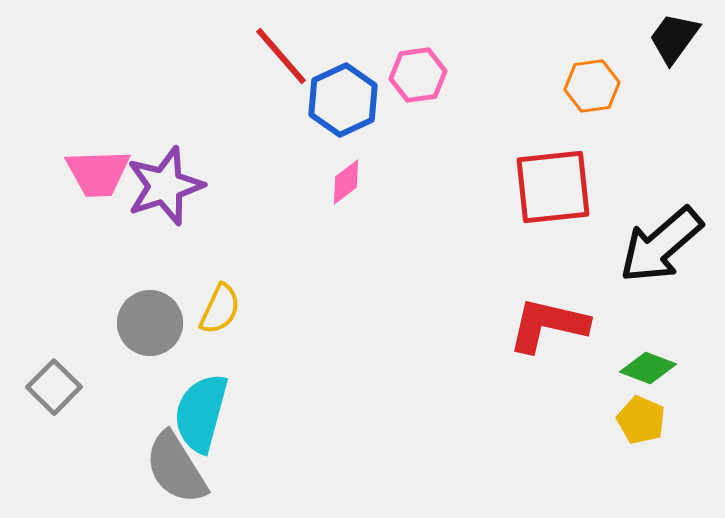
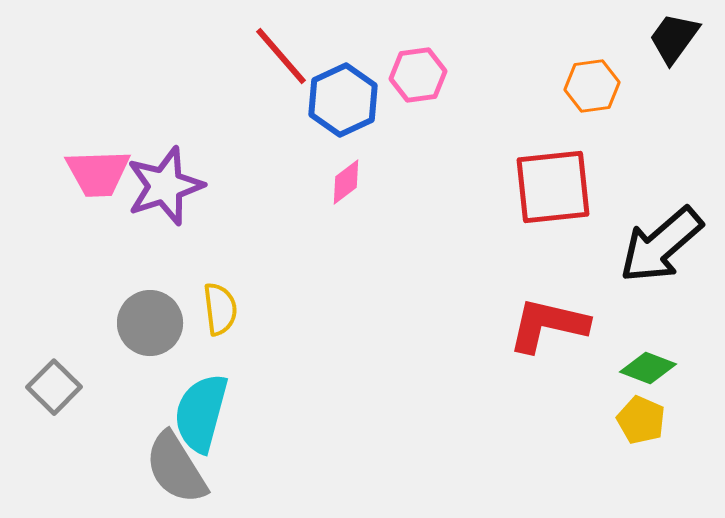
yellow semicircle: rotated 32 degrees counterclockwise
